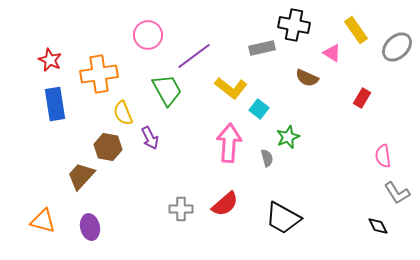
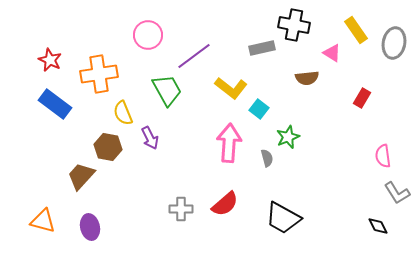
gray ellipse: moved 3 px left, 4 px up; rotated 36 degrees counterclockwise
brown semicircle: rotated 30 degrees counterclockwise
blue rectangle: rotated 44 degrees counterclockwise
